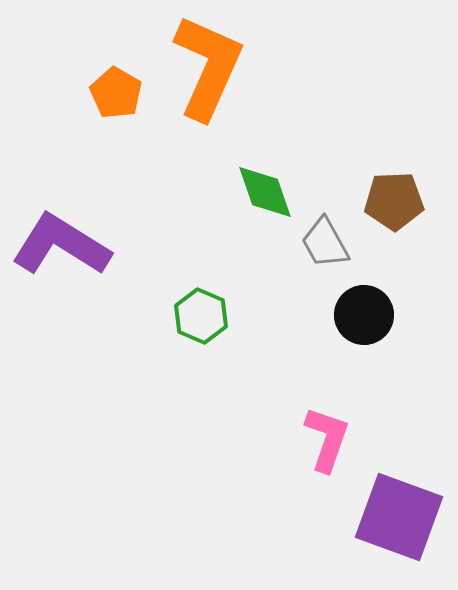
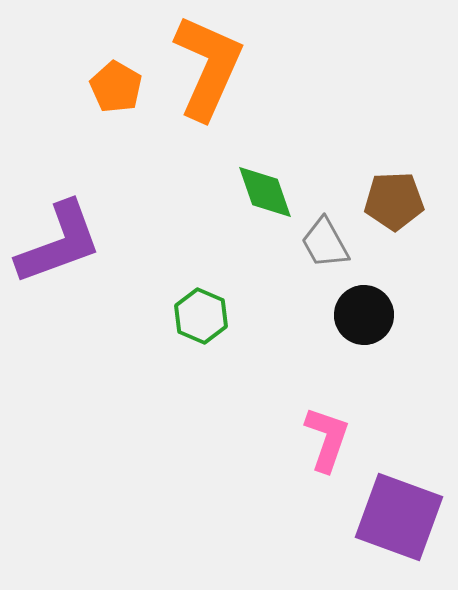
orange pentagon: moved 6 px up
purple L-shape: moved 2 px left, 2 px up; rotated 128 degrees clockwise
